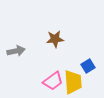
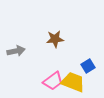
yellow trapezoid: rotated 65 degrees counterclockwise
